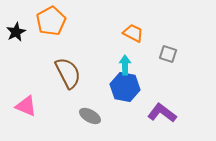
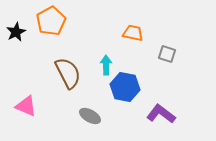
orange trapezoid: rotated 15 degrees counterclockwise
gray square: moved 1 px left
cyan arrow: moved 19 px left
purple L-shape: moved 1 px left, 1 px down
